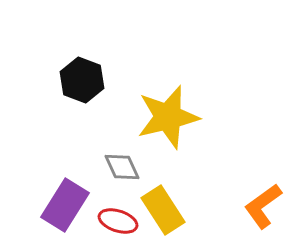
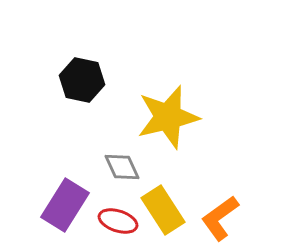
black hexagon: rotated 9 degrees counterclockwise
orange L-shape: moved 43 px left, 12 px down
